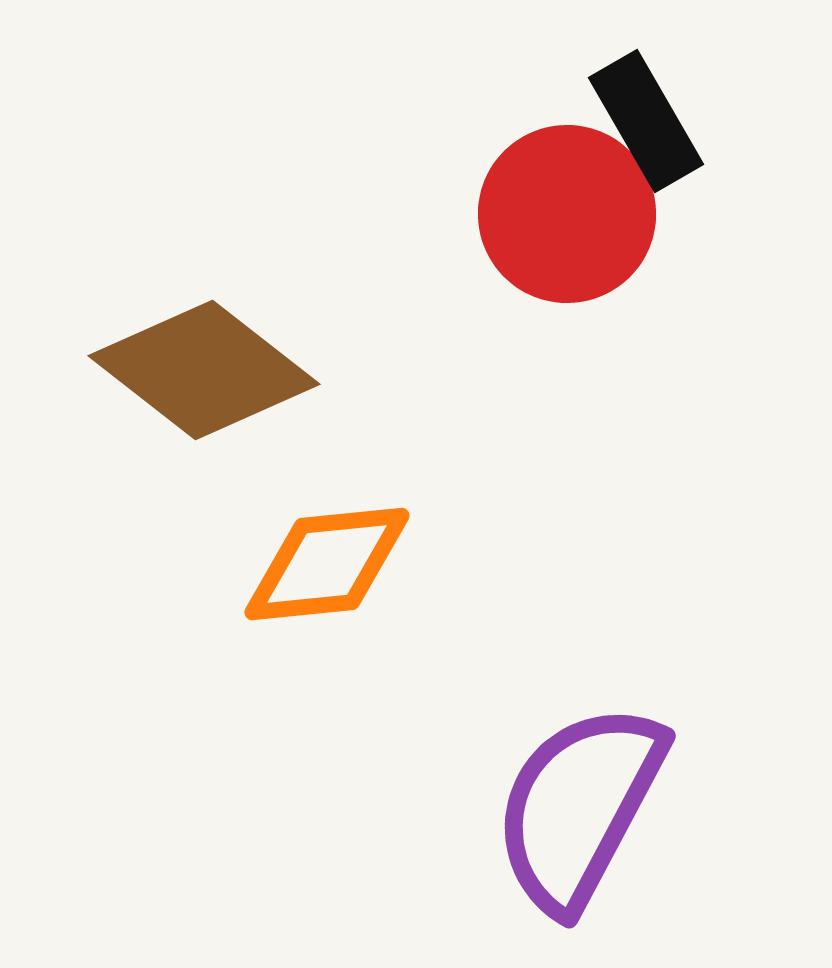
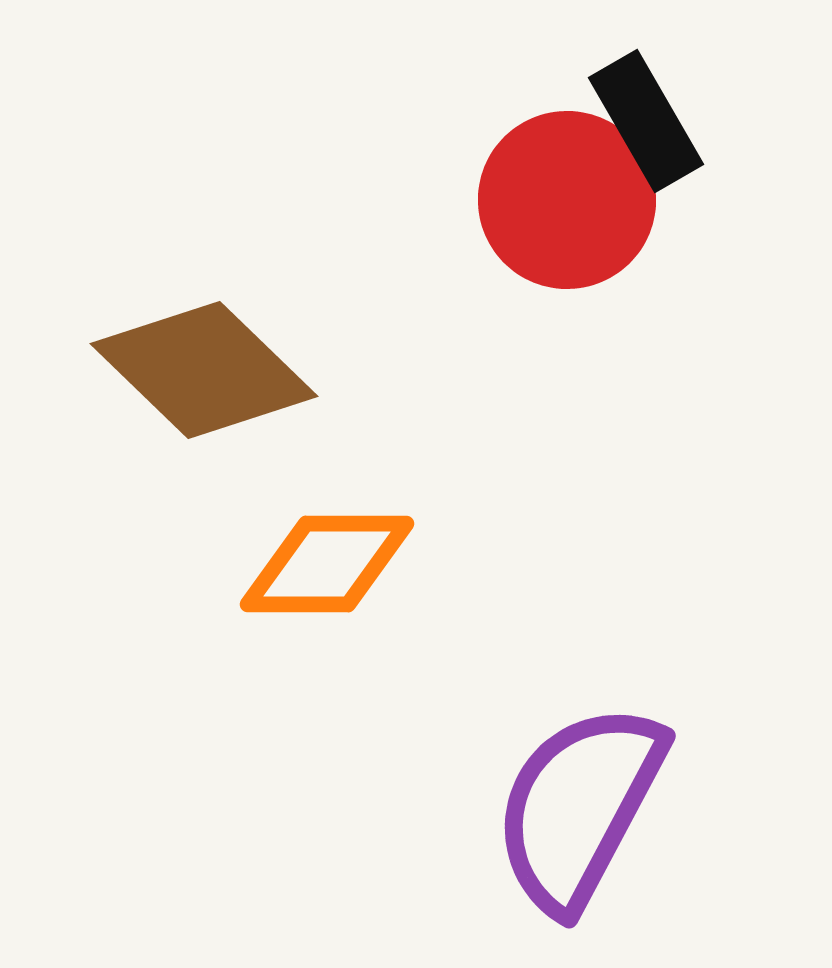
red circle: moved 14 px up
brown diamond: rotated 6 degrees clockwise
orange diamond: rotated 6 degrees clockwise
